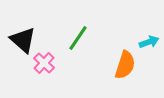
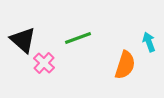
green line: rotated 36 degrees clockwise
cyan arrow: rotated 90 degrees counterclockwise
